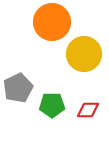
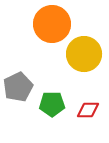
orange circle: moved 2 px down
gray pentagon: moved 1 px up
green pentagon: moved 1 px up
